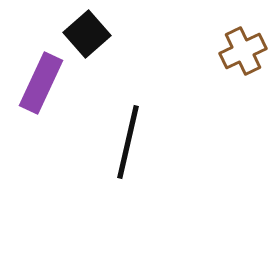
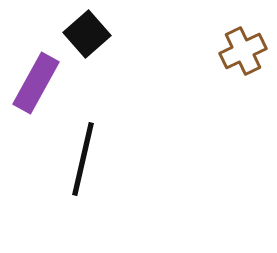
purple rectangle: moved 5 px left; rotated 4 degrees clockwise
black line: moved 45 px left, 17 px down
